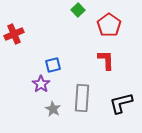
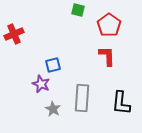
green square: rotated 32 degrees counterclockwise
red L-shape: moved 1 px right, 4 px up
purple star: rotated 12 degrees counterclockwise
black L-shape: rotated 70 degrees counterclockwise
